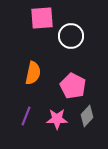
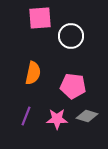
pink square: moved 2 px left
pink pentagon: rotated 20 degrees counterclockwise
gray diamond: rotated 65 degrees clockwise
